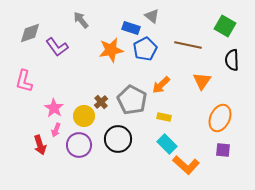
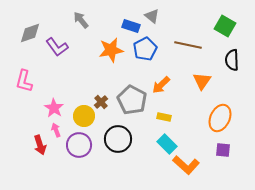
blue rectangle: moved 2 px up
pink arrow: rotated 136 degrees clockwise
